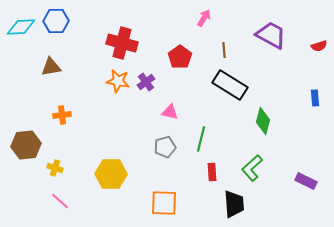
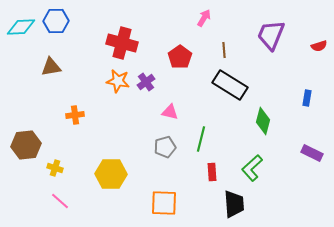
purple trapezoid: rotated 96 degrees counterclockwise
blue rectangle: moved 8 px left; rotated 14 degrees clockwise
orange cross: moved 13 px right
purple rectangle: moved 6 px right, 28 px up
